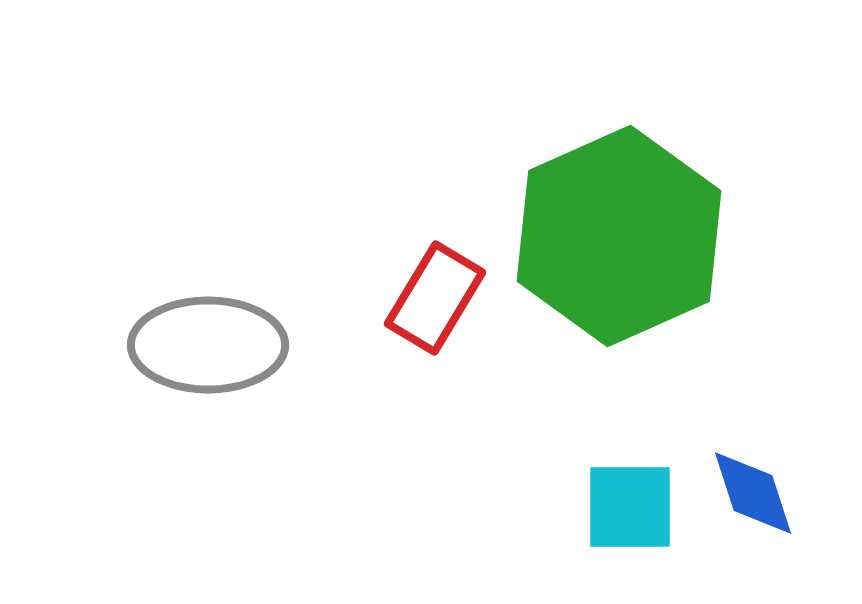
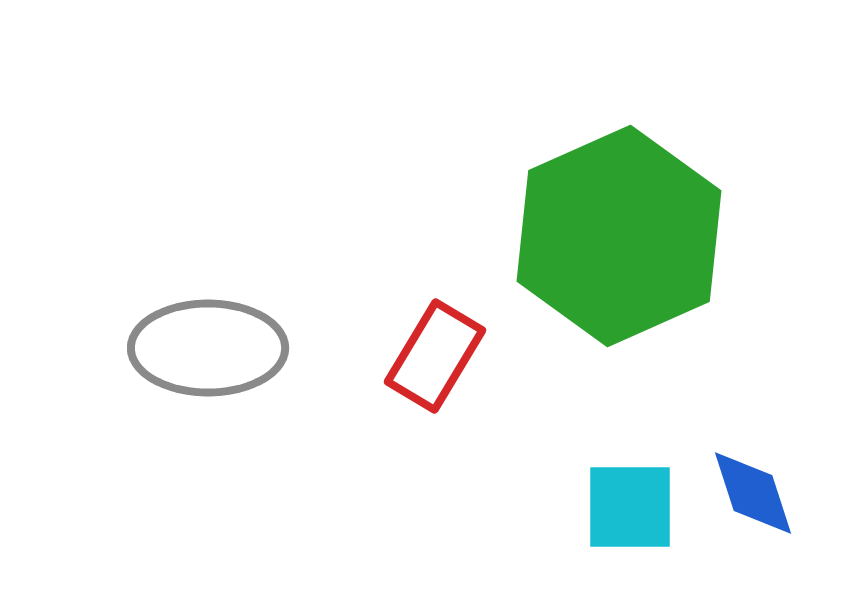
red rectangle: moved 58 px down
gray ellipse: moved 3 px down
